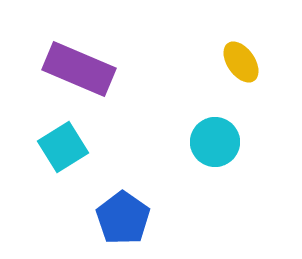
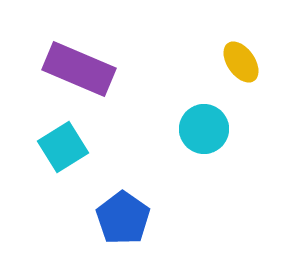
cyan circle: moved 11 px left, 13 px up
